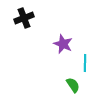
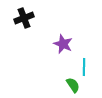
cyan line: moved 1 px left, 4 px down
